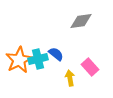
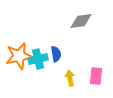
blue semicircle: rotated 42 degrees clockwise
orange star: moved 4 px up; rotated 16 degrees clockwise
pink rectangle: moved 6 px right, 9 px down; rotated 48 degrees clockwise
